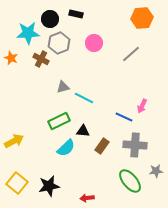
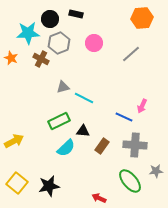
red arrow: moved 12 px right; rotated 32 degrees clockwise
